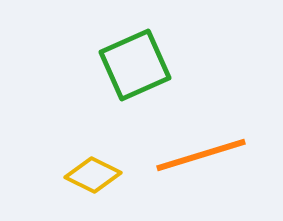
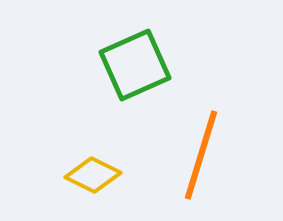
orange line: rotated 56 degrees counterclockwise
